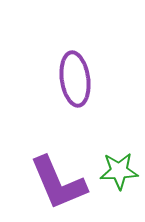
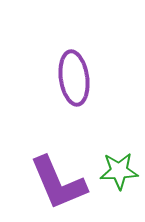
purple ellipse: moved 1 px left, 1 px up
